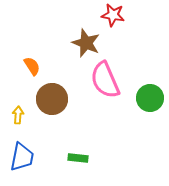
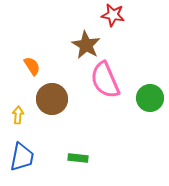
brown star: moved 2 px down; rotated 8 degrees clockwise
